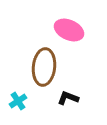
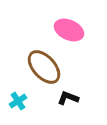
brown ellipse: rotated 48 degrees counterclockwise
